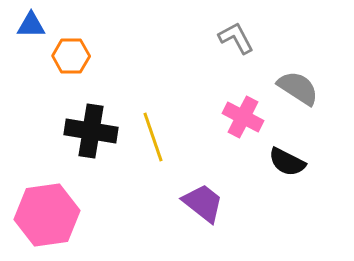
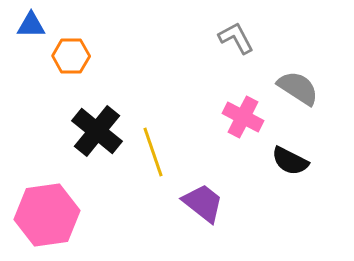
black cross: moved 6 px right; rotated 30 degrees clockwise
yellow line: moved 15 px down
black semicircle: moved 3 px right, 1 px up
